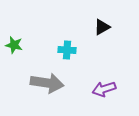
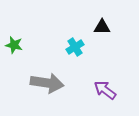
black triangle: rotated 30 degrees clockwise
cyan cross: moved 8 px right, 3 px up; rotated 36 degrees counterclockwise
purple arrow: moved 1 px right, 1 px down; rotated 55 degrees clockwise
